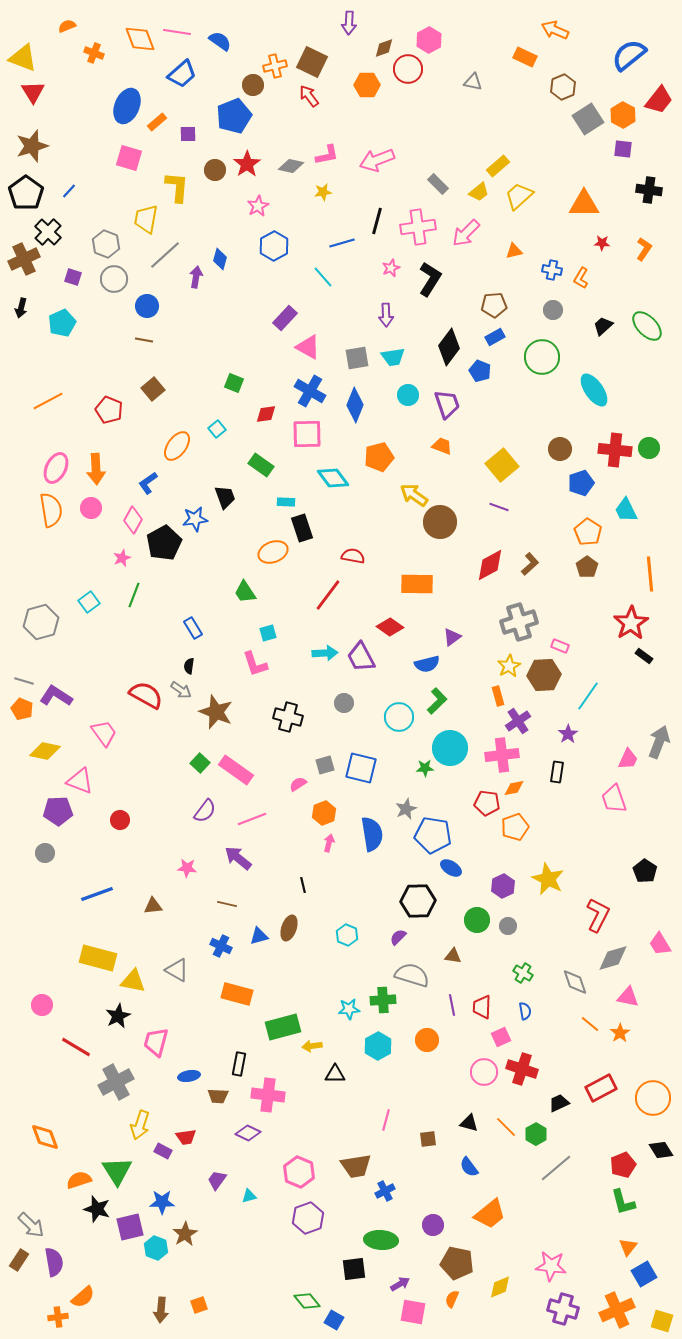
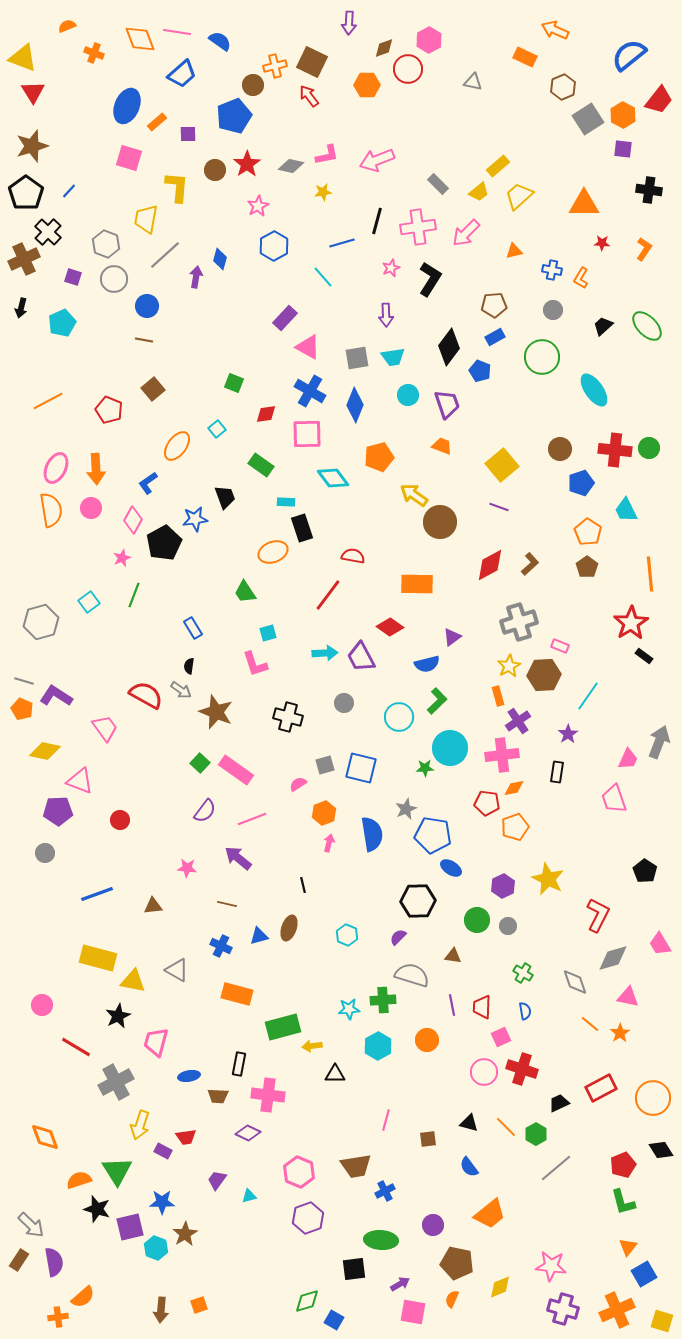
pink trapezoid at (104, 733): moved 1 px right, 5 px up
green diamond at (307, 1301): rotated 68 degrees counterclockwise
